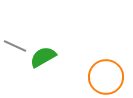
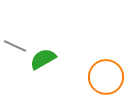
green semicircle: moved 2 px down
